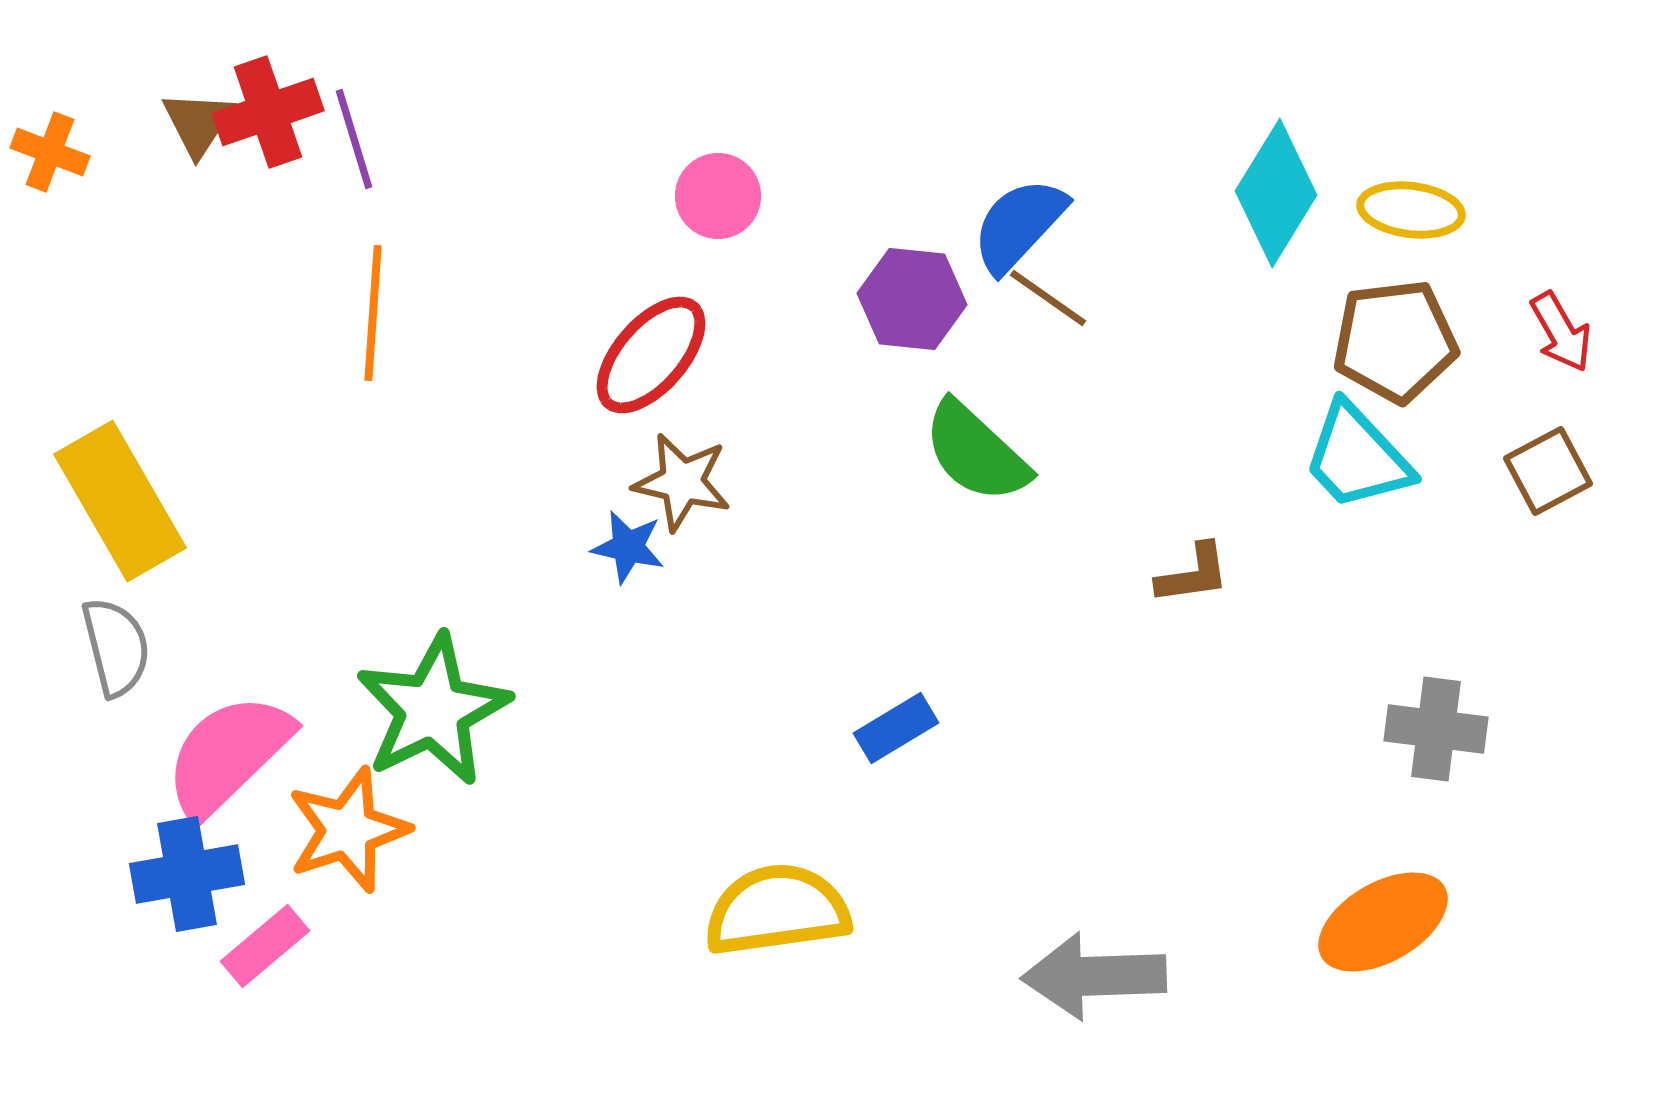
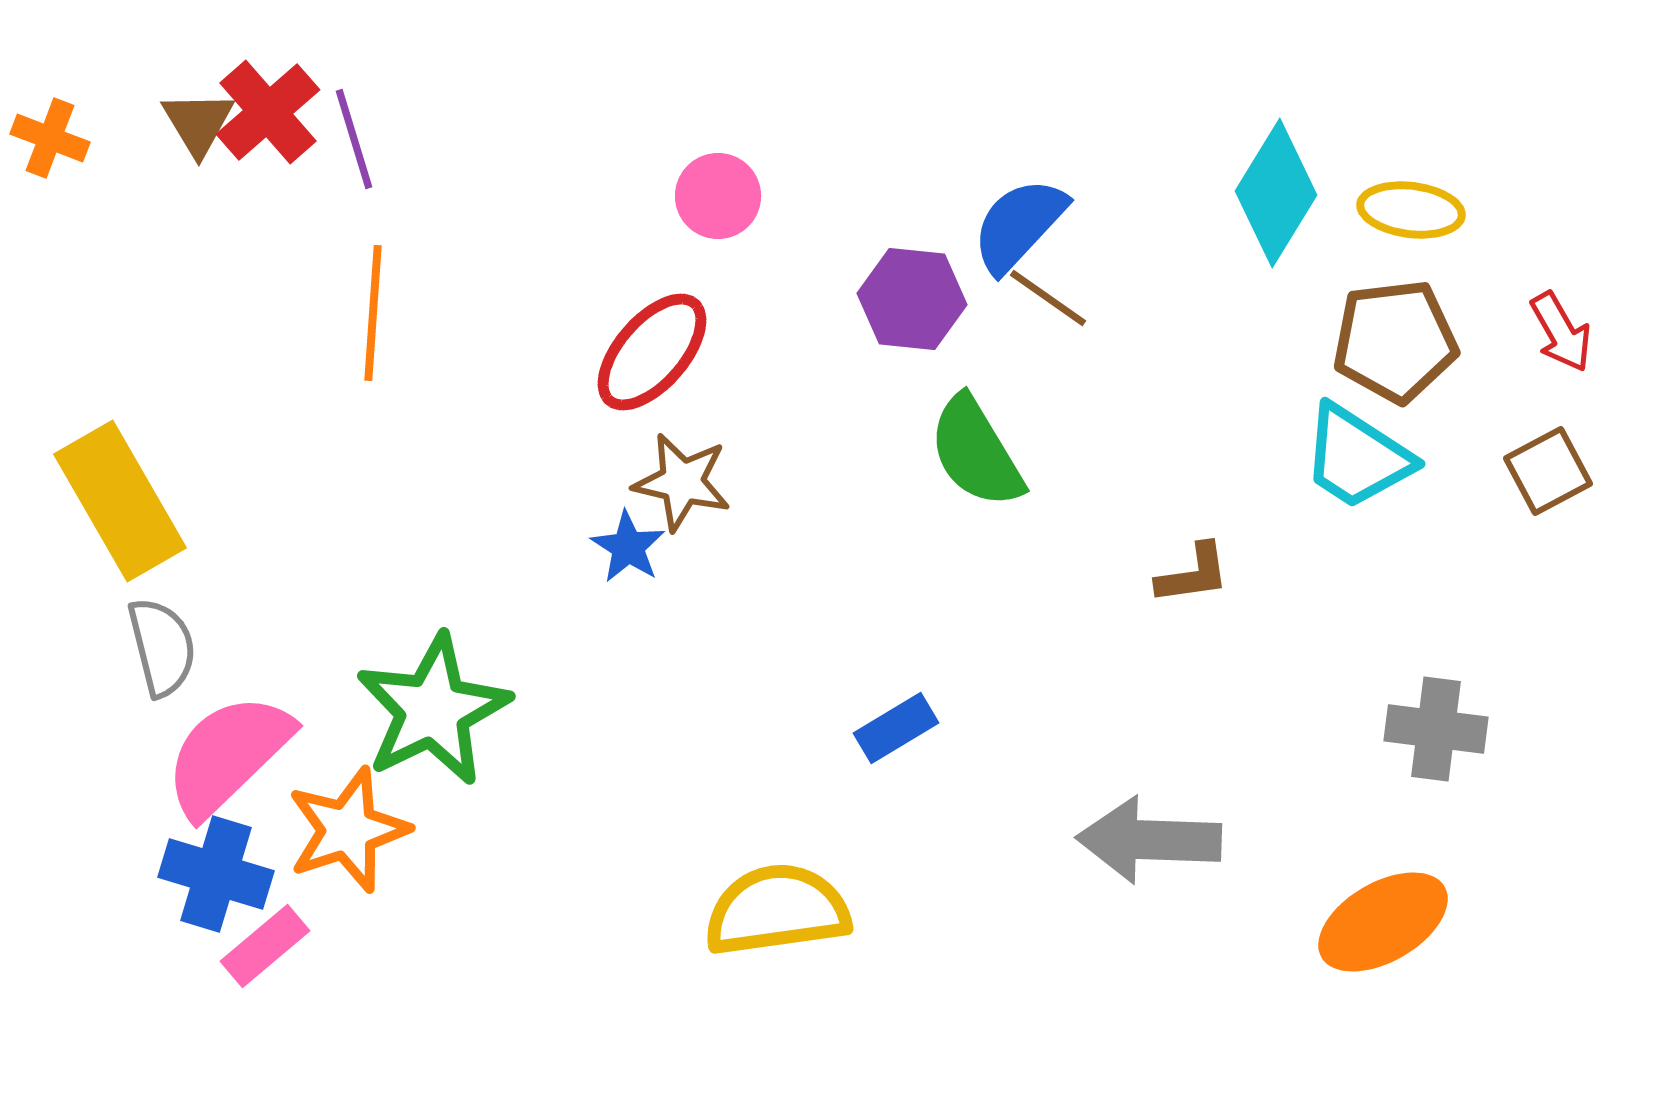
red cross: rotated 22 degrees counterclockwise
brown triangle: rotated 4 degrees counterclockwise
orange cross: moved 14 px up
red ellipse: moved 1 px right, 3 px up
green semicircle: rotated 16 degrees clockwise
cyan trapezoid: rotated 14 degrees counterclockwise
blue star: rotated 20 degrees clockwise
gray semicircle: moved 46 px right
blue cross: moved 29 px right; rotated 27 degrees clockwise
gray arrow: moved 55 px right, 136 px up; rotated 4 degrees clockwise
